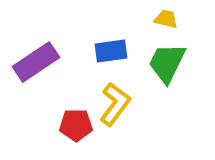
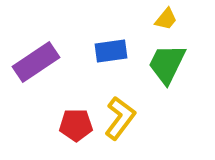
yellow trapezoid: rotated 115 degrees clockwise
green trapezoid: moved 1 px down
yellow L-shape: moved 5 px right, 14 px down
